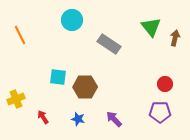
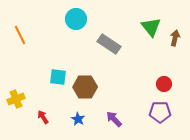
cyan circle: moved 4 px right, 1 px up
red circle: moved 1 px left
blue star: rotated 16 degrees clockwise
